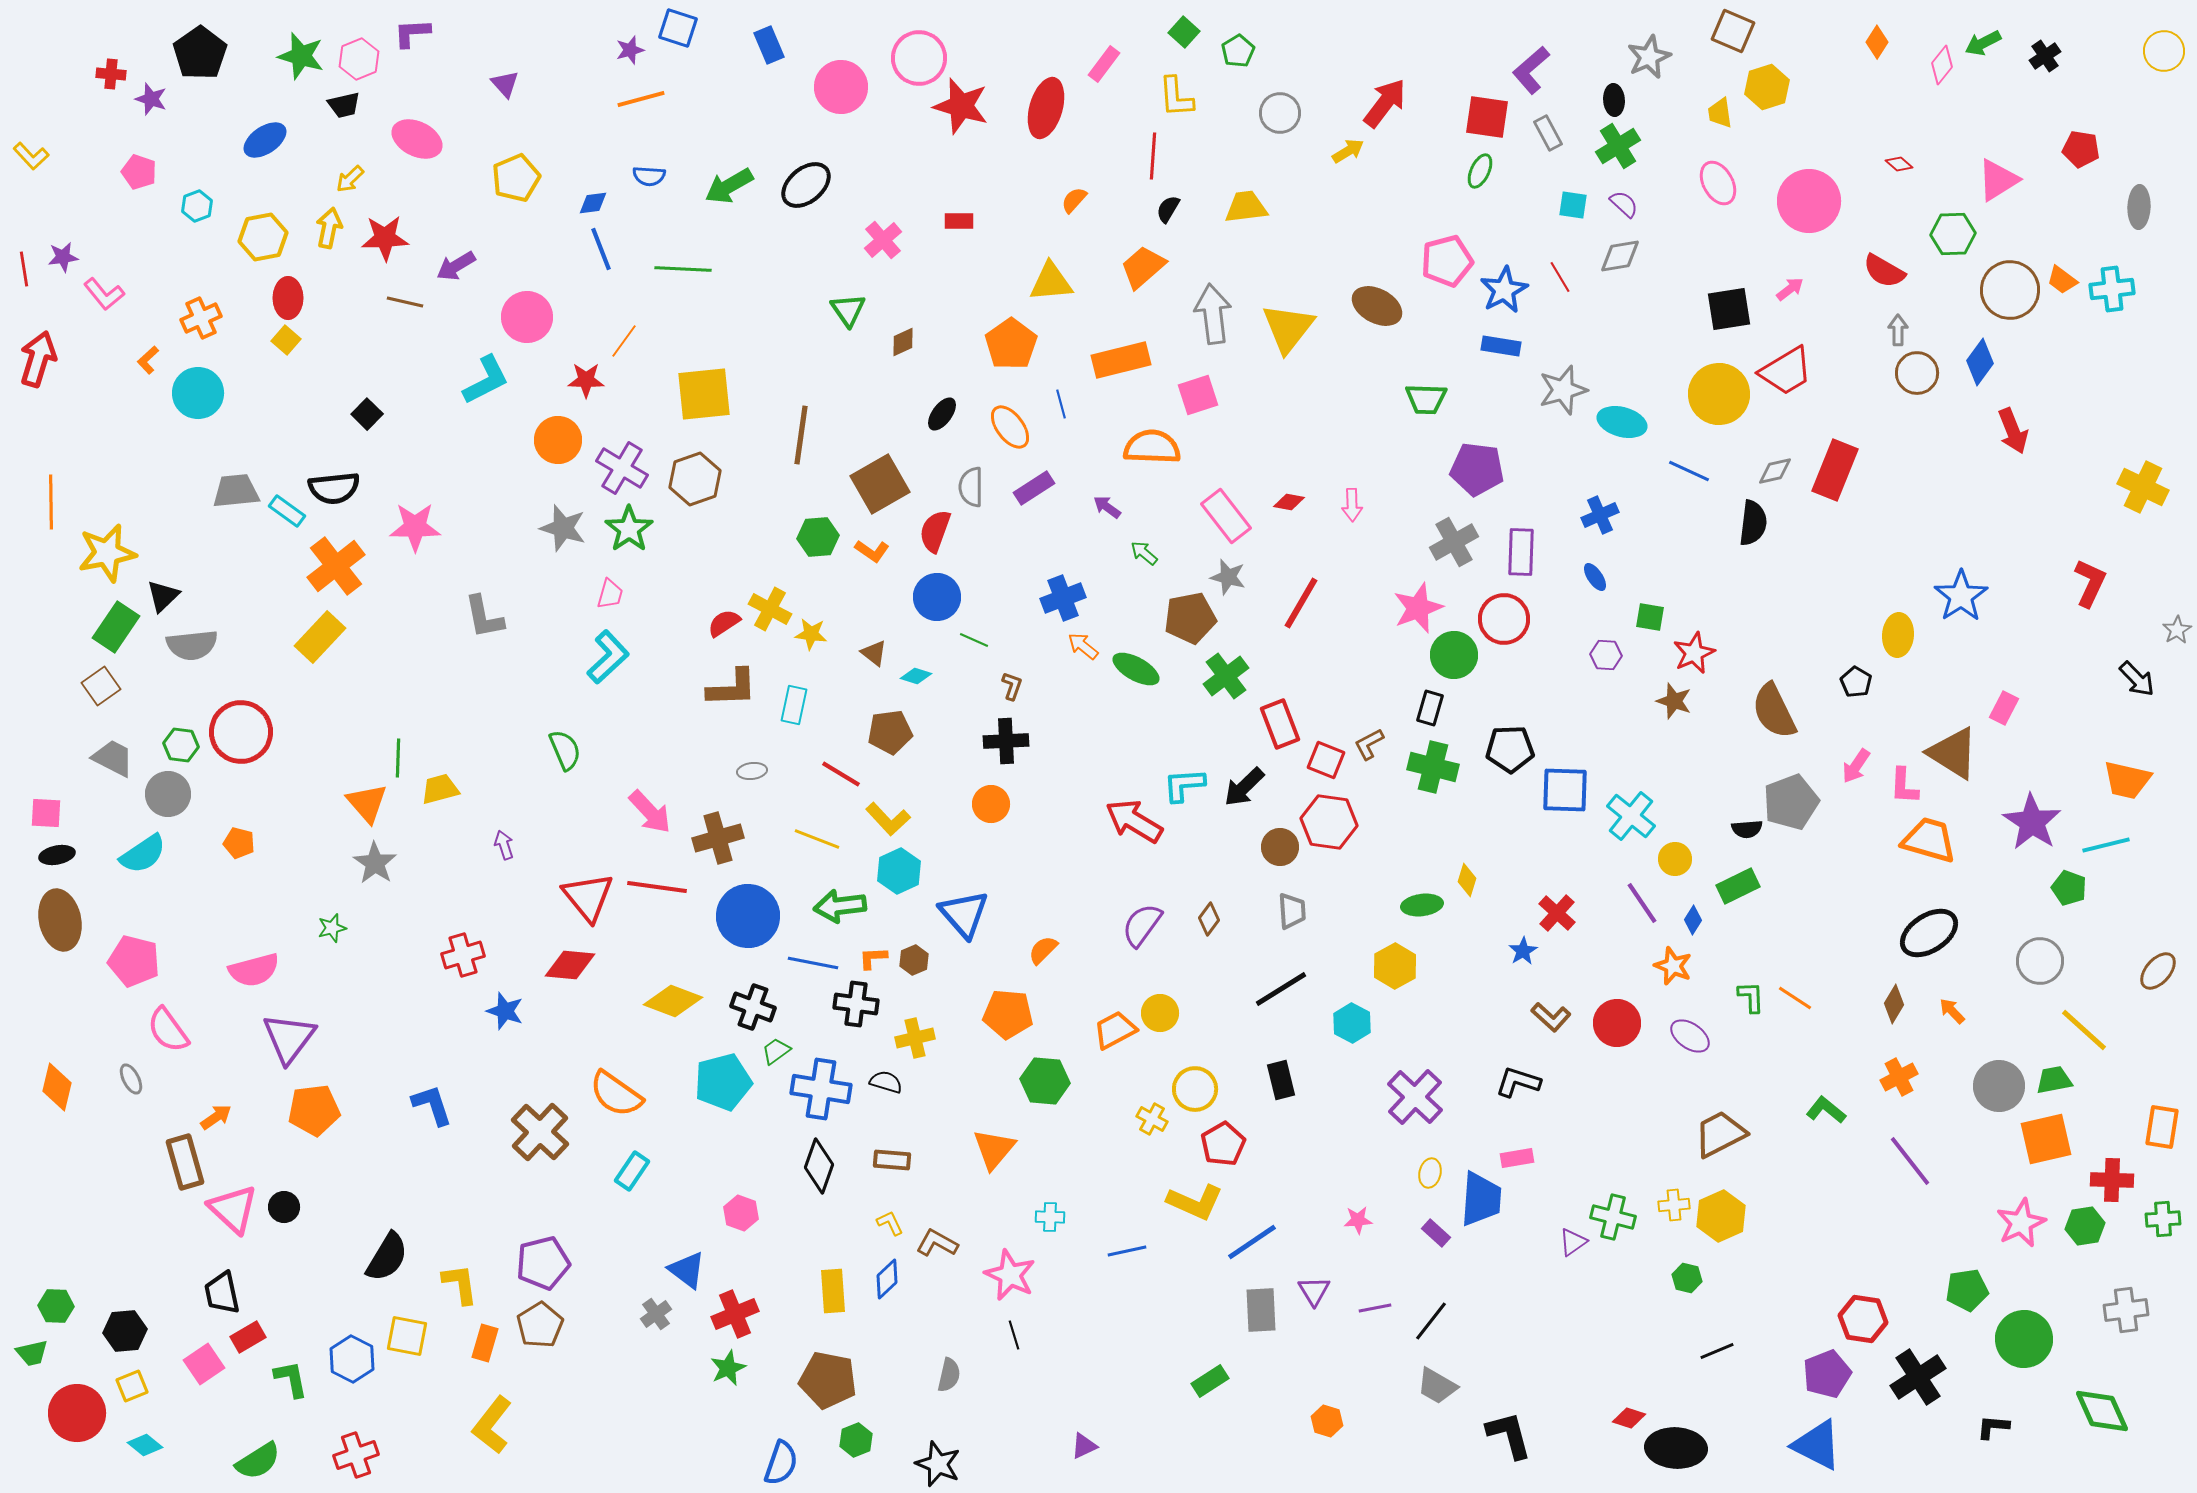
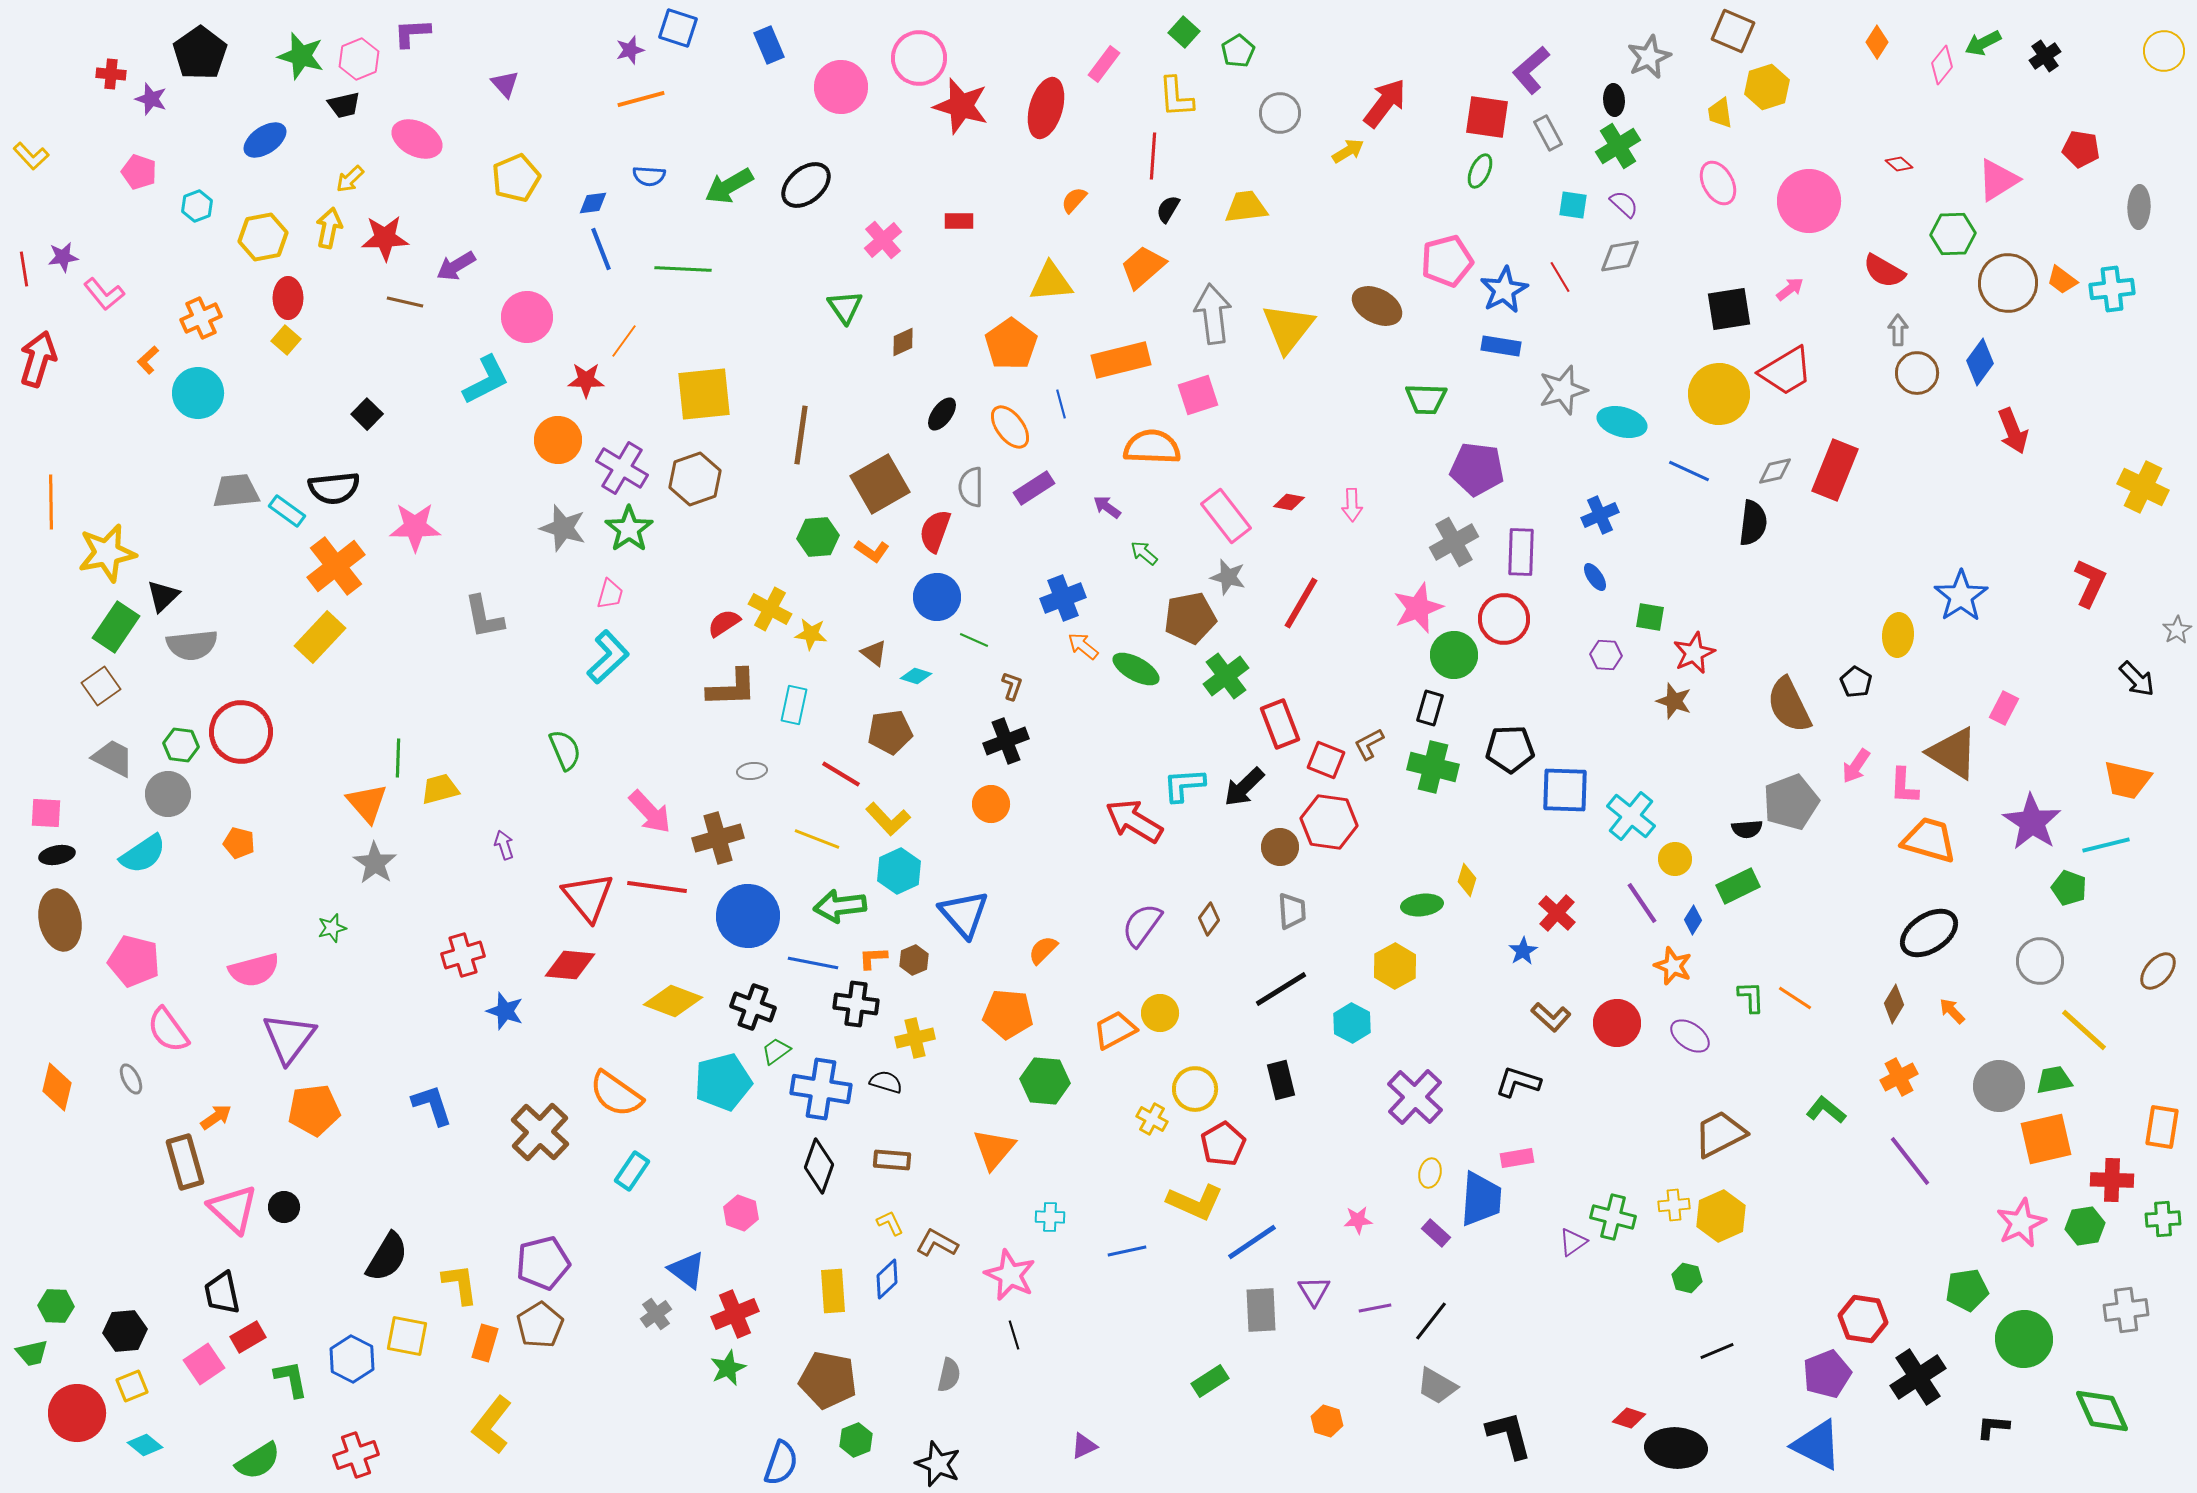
brown circle at (2010, 290): moved 2 px left, 7 px up
green triangle at (848, 310): moved 3 px left, 3 px up
brown semicircle at (1774, 711): moved 15 px right, 6 px up
black cross at (1006, 741): rotated 18 degrees counterclockwise
